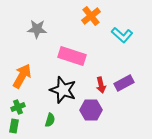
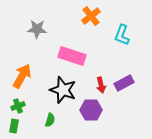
cyan L-shape: rotated 70 degrees clockwise
green cross: moved 1 px up
